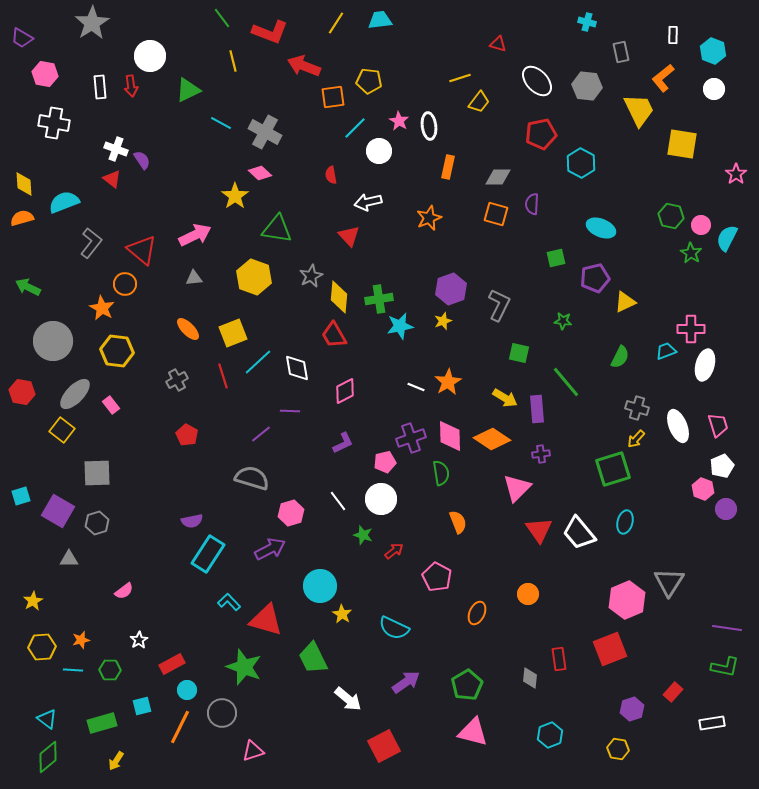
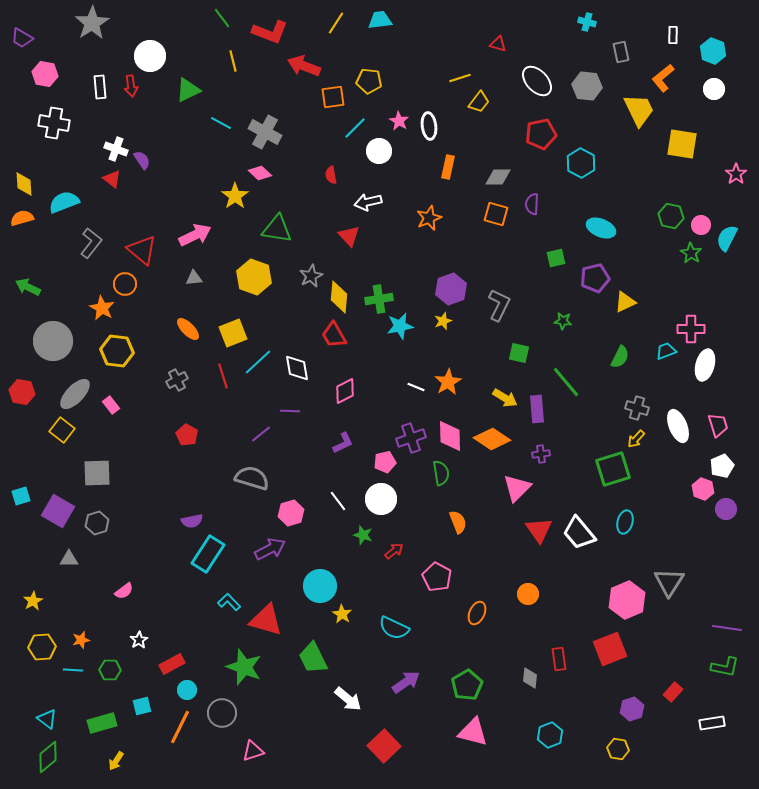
red square at (384, 746): rotated 16 degrees counterclockwise
